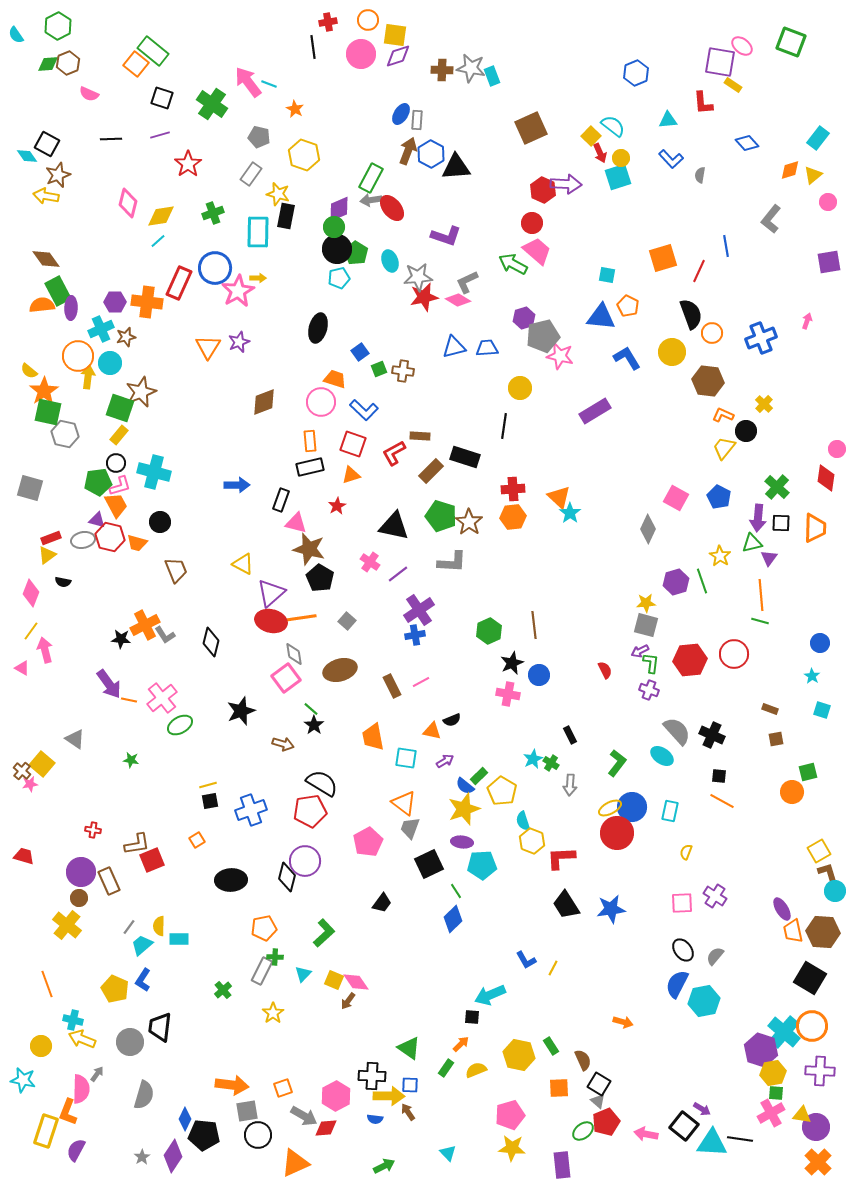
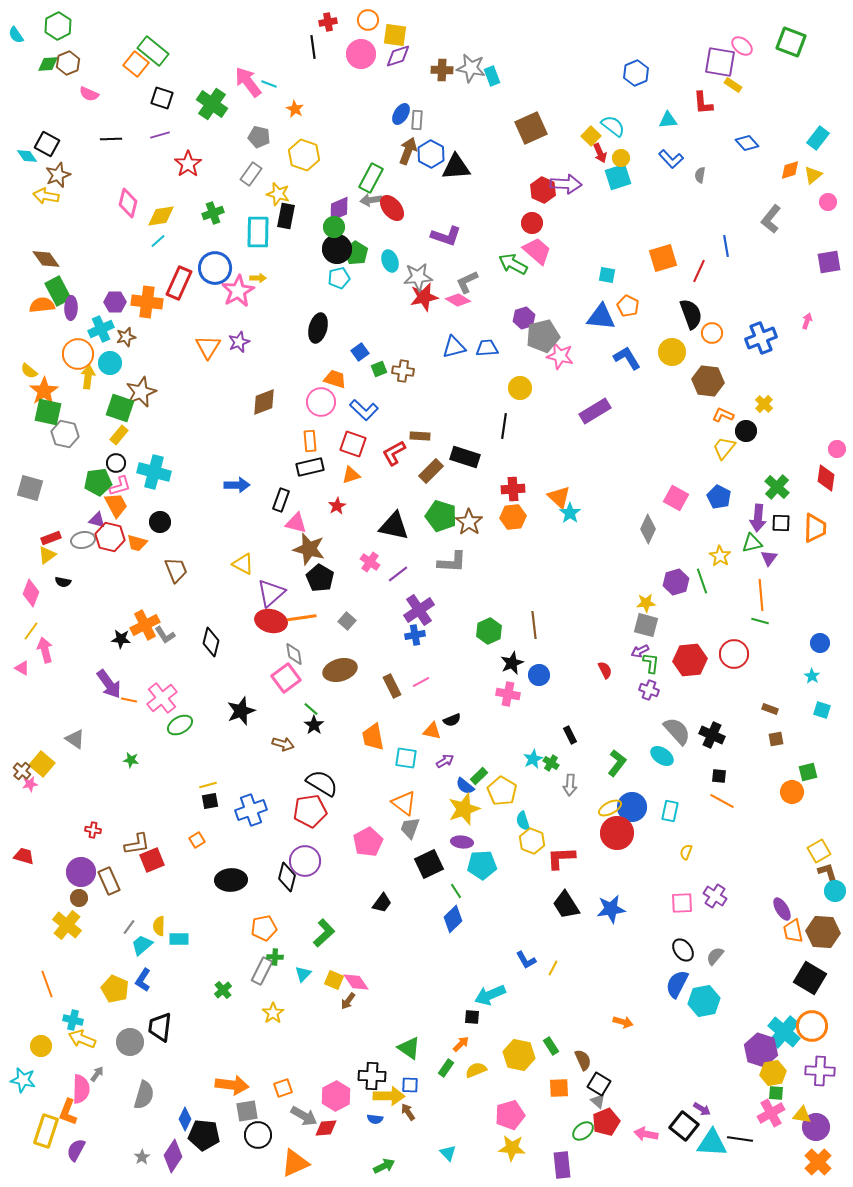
orange circle at (78, 356): moved 2 px up
